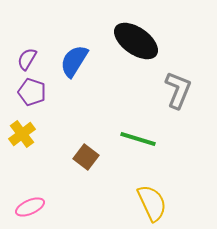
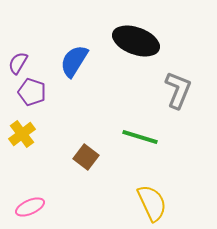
black ellipse: rotated 15 degrees counterclockwise
purple semicircle: moved 9 px left, 4 px down
green line: moved 2 px right, 2 px up
